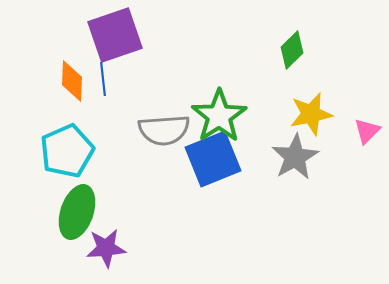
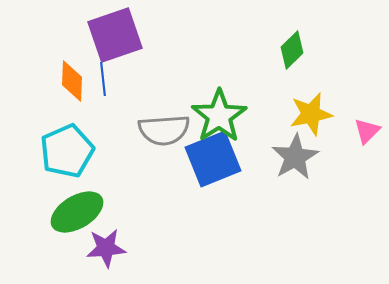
green ellipse: rotated 40 degrees clockwise
